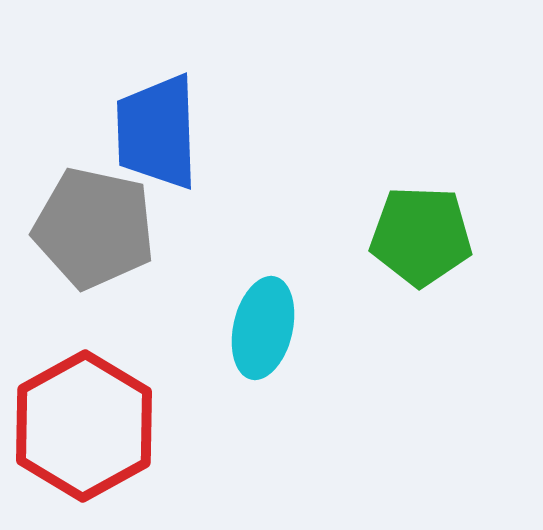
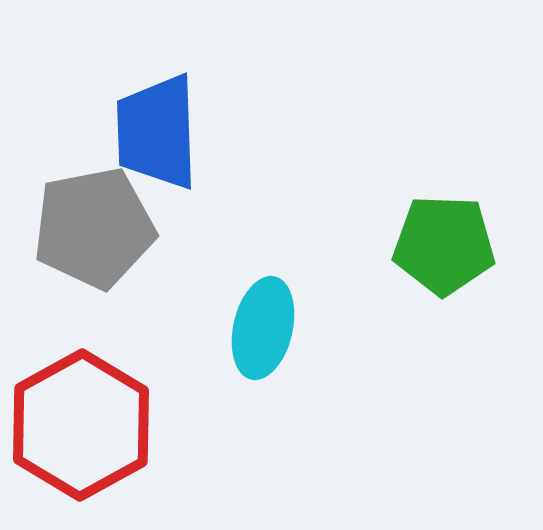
gray pentagon: rotated 23 degrees counterclockwise
green pentagon: moved 23 px right, 9 px down
red hexagon: moved 3 px left, 1 px up
